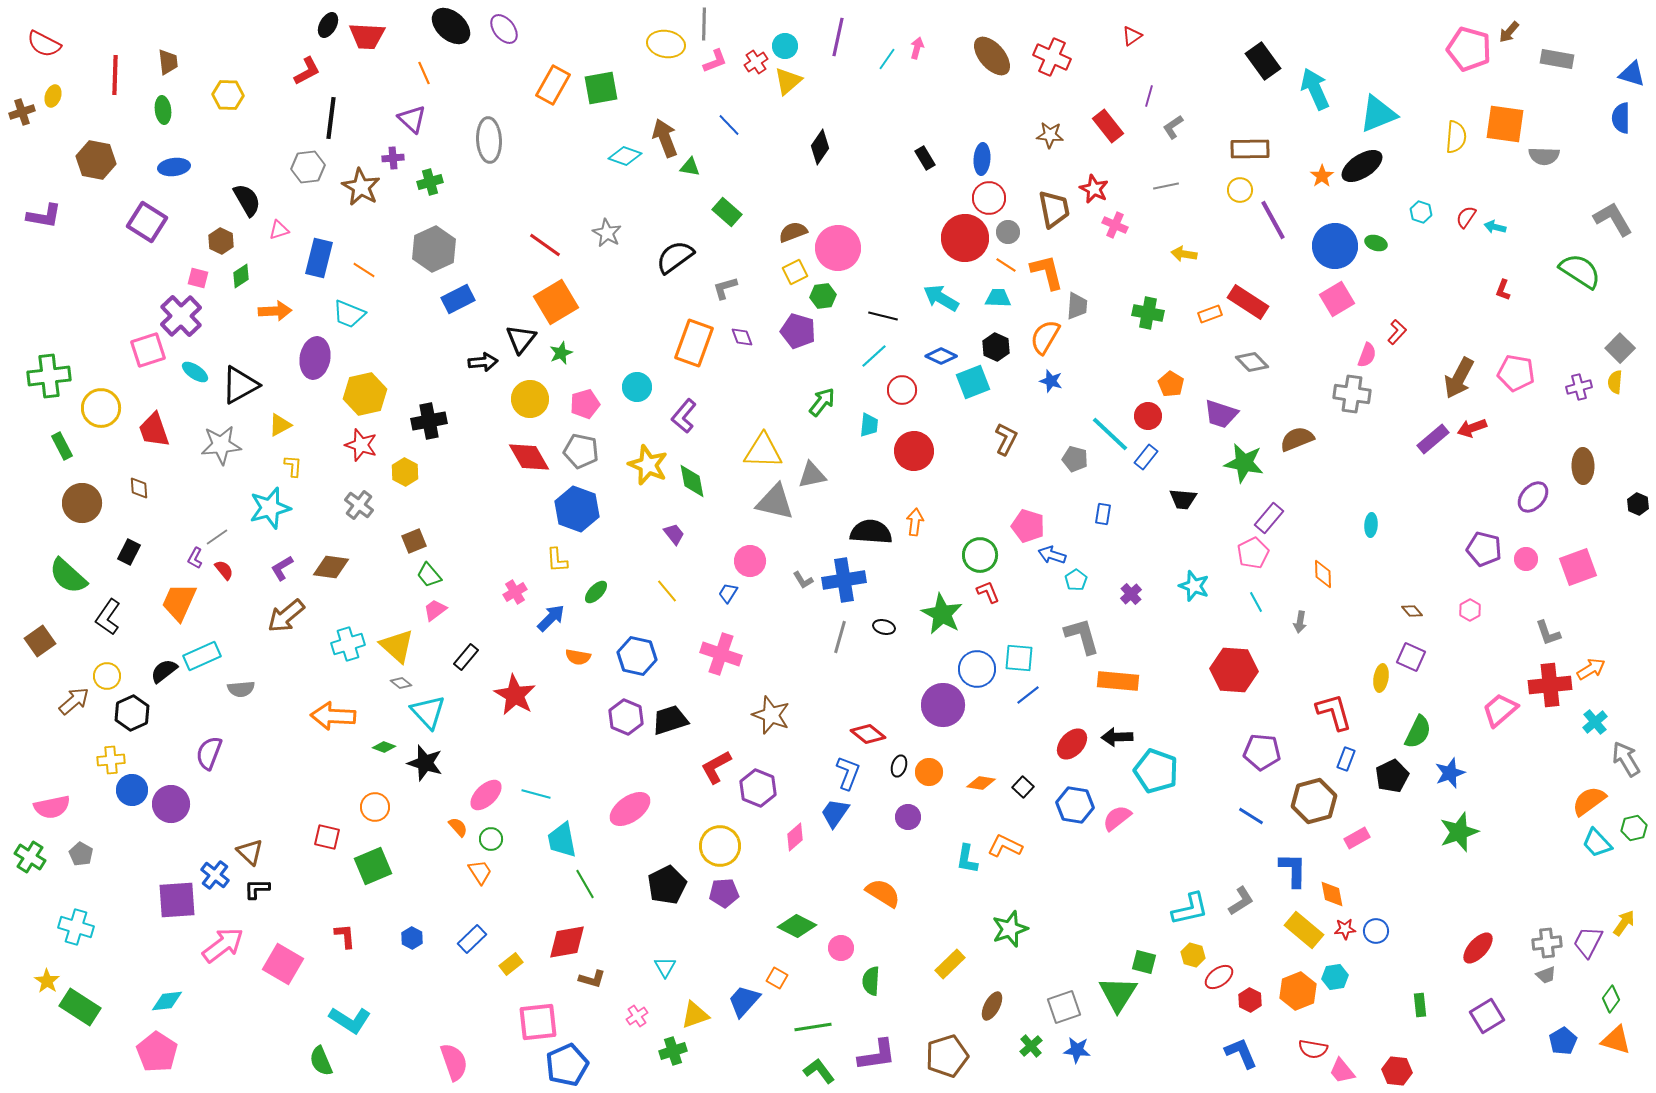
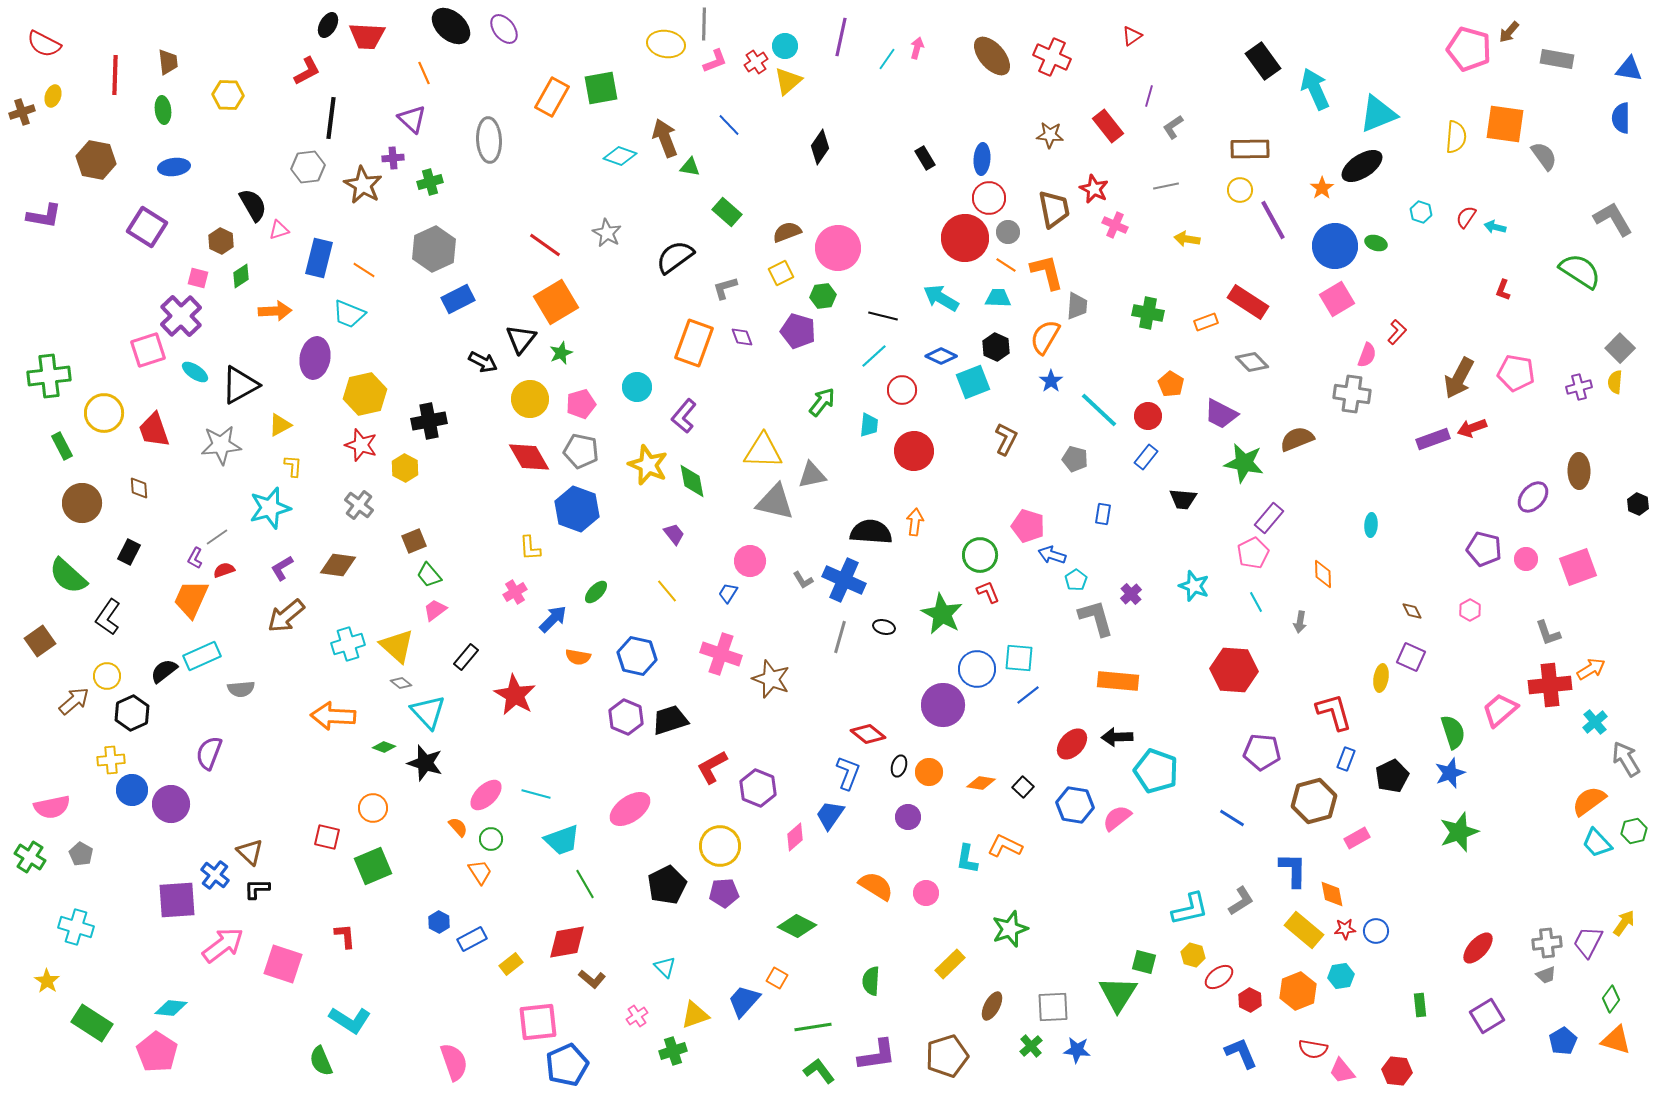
purple line at (838, 37): moved 3 px right
blue triangle at (1632, 74): moved 3 px left, 5 px up; rotated 8 degrees counterclockwise
orange rectangle at (553, 85): moved 1 px left, 12 px down
cyan diamond at (625, 156): moved 5 px left
gray semicircle at (1544, 156): rotated 128 degrees counterclockwise
orange star at (1322, 176): moved 12 px down
brown star at (361, 187): moved 2 px right, 2 px up
black semicircle at (247, 200): moved 6 px right, 5 px down
purple square at (147, 222): moved 5 px down
brown semicircle at (793, 232): moved 6 px left
yellow arrow at (1184, 254): moved 3 px right, 15 px up
yellow square at (795, 272): moved 14 px left, 1 px down
orange rectangle at (1210, 314): moved 4 px left, 8 px down
black arrow at (483, 362): rotated 32 degrees clockwise
blue star at (1051, 381): rotated 20 degrees clockwise
pink pentagon at (585, 404): moved 4 px left
yellow circle at (101, 408): moved 3 px right, 5 px down
purple trapezoid at (1221, 414): rotated 9 degrees clockwise
cyan line at (1110, 434): moved 11 px left, 24 px up
purple rectangle at (1433, 439): rotated 20 degrees clockwise
brown ellipse at (1583, 466): moved 4 px left, 5 px down
yellow hexagon at (405, 472): moved 4 px up
yellow L-shape at (557, 560): moved 27 px left, 12 px up
brown diamond at (331, 567): moved 7 px right, 2 px up
red semicircle at (224, 570): rotated 70 degrees counterclockwise
blue cross at (844, 580): rotated 33 degrees clockwise
orange trapezoid at (179, 602): moved 12 px right, 3 px up
brown diamond at (1412, 611): rotated 15 degrees clockwise
blue arrow at (551, 618): moved 2 px right, 1 px down
gray L-shape at (1082, 636): moved 14 px right, 18 px up
brown star at (771, 715): moved 36 px up
green semicircle at (1418, 732): moved 35 px right; rotated 44 degrees counterclockwise
red L-shape at (716, 767): moved 4 px left
orange circle at (375, 807): moved 2 px left, 1 px down
blue trapezoid at (835, 813): moved 5 px left, 2 px down
blue line at (1251, 816): moved 19 px left, 2 px down
green hexagon at (1634, 828): moved 3 px down
cyan trapezoid at (562, 840): rotated 99 degrees counterclockwise
orange semicircle at (883, 893): moved 7 px left, 7 px up
blue hexagon at (412, 938): moved 27 px right, 16 px up
blue rectangle at (472, 939): rotated 16 degrees clockwise
pink circle at (841, 948): moved 85 px right, 55 px up
pink square at (283, 964): rotated 12 degrees counterclockwise
cyan triangle at (665, 967): rotated 15 degrees counterclockwise
cyan hexagon at (1335, 977): moved 6 px right, 1 px up
brown L-shape at (592, 979): rotated 24 degrees clockwise
cyan diamond at (167, 1001): moved 4 px right, 7 px down; rotated 12 degrees clockwise
green rectangle at (80, 1007): moved 12 px right, 16 px down
gray square at (1064, 1007): moved 11 px left; rotated 16 degrees clockwise
